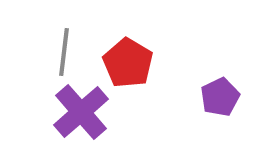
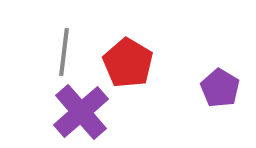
purple pentagon: moved 9 px up; rotated 15 degrees counterclockwise
